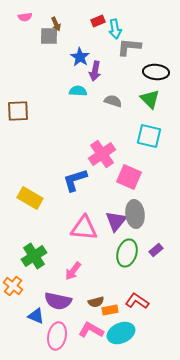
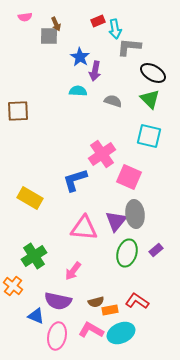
black ellipse: moved 3 px left, 1 px down; rotated 25 degrees clockwise
